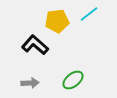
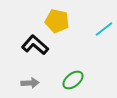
cyan line: moved 15 px right, 15 px down
yellow pentagon: rotated 20 degrees clockwise
